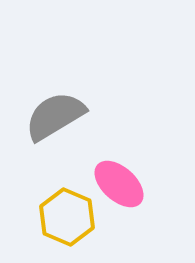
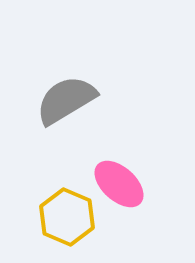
gray semicircle: moved 11 px right, 16 px up
